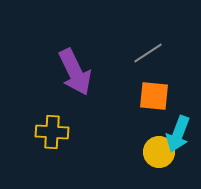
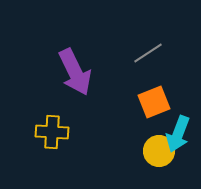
orange square: moved 6 px down; rotated 28 degrees counterclockwise
yellow circle: moved 1 px up
